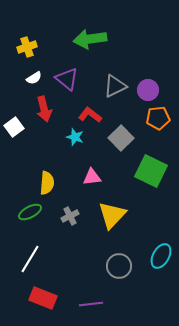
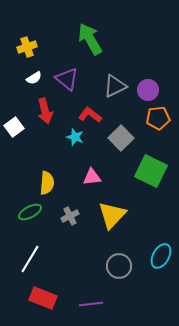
green arrow: rotated 68 degrees clockwise
red arrow: moved 1 px right, 2 px down
